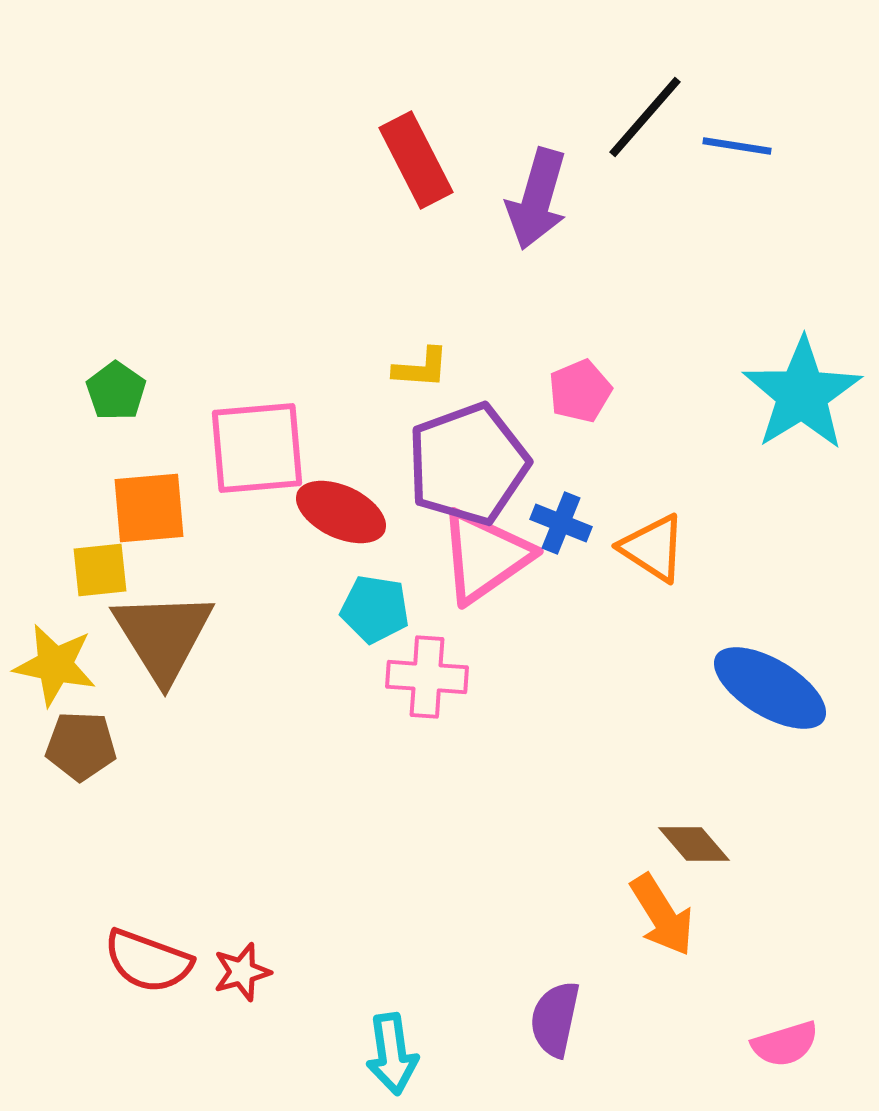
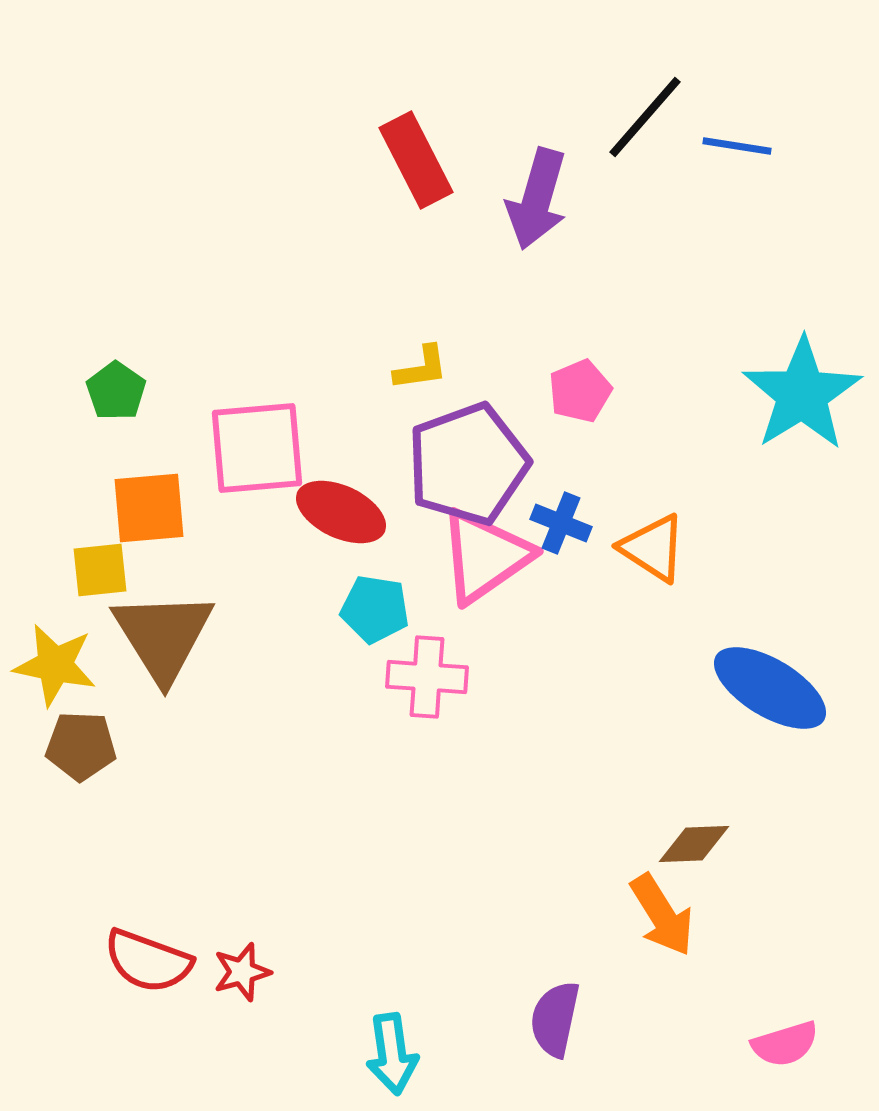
yellow L-shape: rotated 12 degrees counterclockwise
brown diamond: rotated 52 degrees counterclockwise
